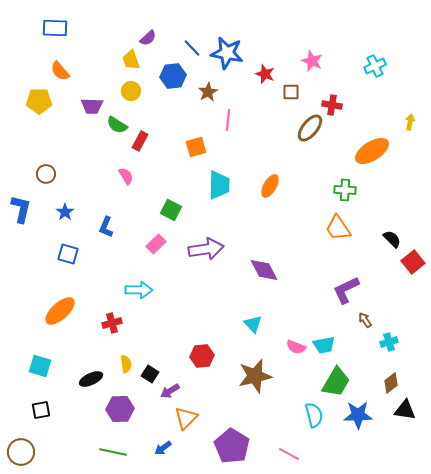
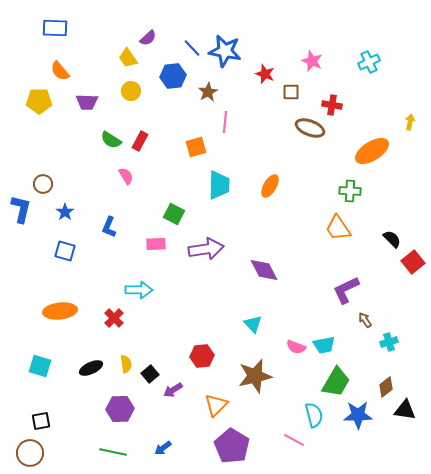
blue star at (227, 53): moved 2 px left, 2 px up
yellow trapezoid at (131, 60): moved 3 px left, 2 px up; rotated 15 degrees counterclockwise
cyan cross at (375, 66): moved 6 px left, 4 px up
purple trapezoid at (92, 106): moved 5 px left, 4 px up
pink line at (228, 120): moved 3 px left, 2 px down
green semicircle at (117, 125): moved 6 px left, 15 px down
brown ellipse at (310, 128): rotated 72 degrees clockwise
brown circle at (46, 174): moved 3 px left, 10 px down
green cross at (345, 190): moved 5 px right, 1 px down
green square at (171, 210): moved 3 px right, 4 px down
blue L-shape at (106, 227): moved 3 px right
pink rectangle at (156, 244): rotated 42 degrees clockwise
blue square at (68, 254): moved 3 px left, 3 px up
orange ellipse at (60, 311): rotated 36 degrees clockwise
red cross at (112, 323): moved 2 px right, 5 px up; rotated 30 degrees counterclockwise
black square at (150, 374): rotated 18 degrees clockwise
black ellipse at (91, 379): moved 11 px up
brown diamond at (391, 383): moved 5 px left, 4 px down
purple arrow at (170, 391): moved 3 px right, 1 px up
black square at (41, 410): moved 11 px down
orange triangle at (186, 418): moved 30 px right, 13 px up
brown circle at (21, 452): moved 9 px right, 1 px down
pink line at (289, 454): moved 5 px right, 14 px up
